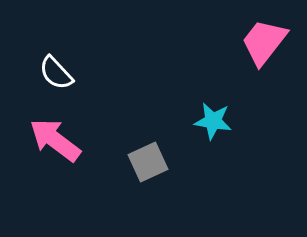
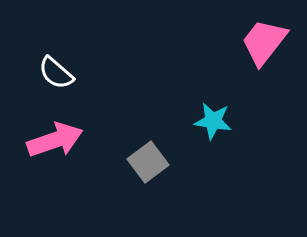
white semicircle: rotated 6 degrees counterclockwise
pink arrow: rotated 124 degrees clockwise
gray square: rotated 12 degrees counterclockwise
